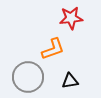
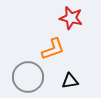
red star: rotated 20 degrees clockwise
